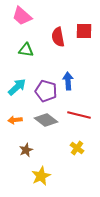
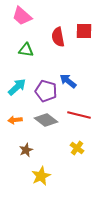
blue arrow: rotated 48 degrees counterclockwise
